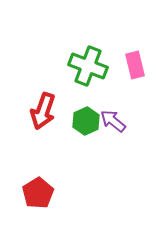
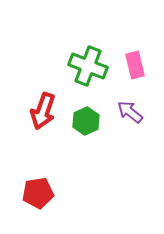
purple arrow: moved 17 px right, 9 px up
red pentagon: rotated 24 degrees clockwise
